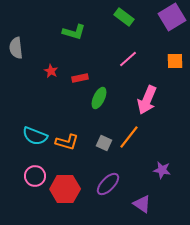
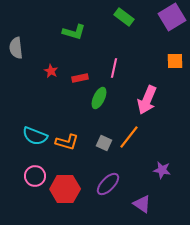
pink line: moved 14 px left, 9 px down; rotated 36 degrees counterclockwise
